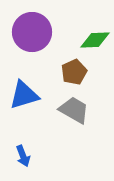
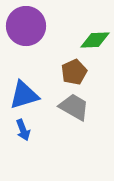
purple circle: moved 6 px left, 6 px up
gray trapezoid: moved 3 px up
blue arrow: moved 26 px up
